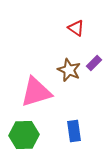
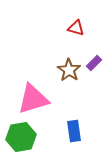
red triangle: rotated 18 degrees counterclockwise
brown star: rotated 10 degrees clockwise
pink triangle: moved 3 px left, 7 px down
green hexagon: moved 3 px left, 2 px down; rotated 8 degrees counterclockwise
